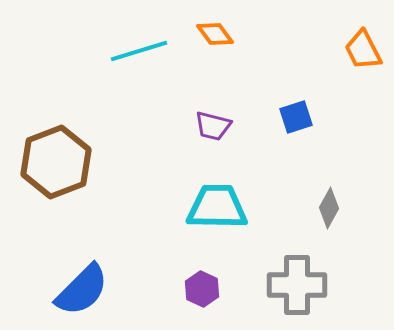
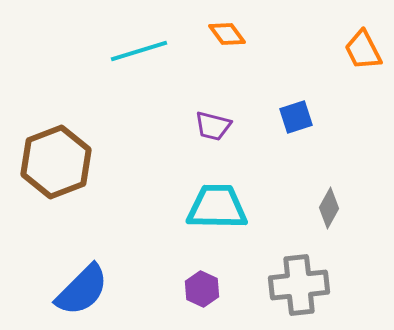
orange diamond: moved 12 px right
gray cross: moved 2 px right; rotated 6 degrees counterclockwise
